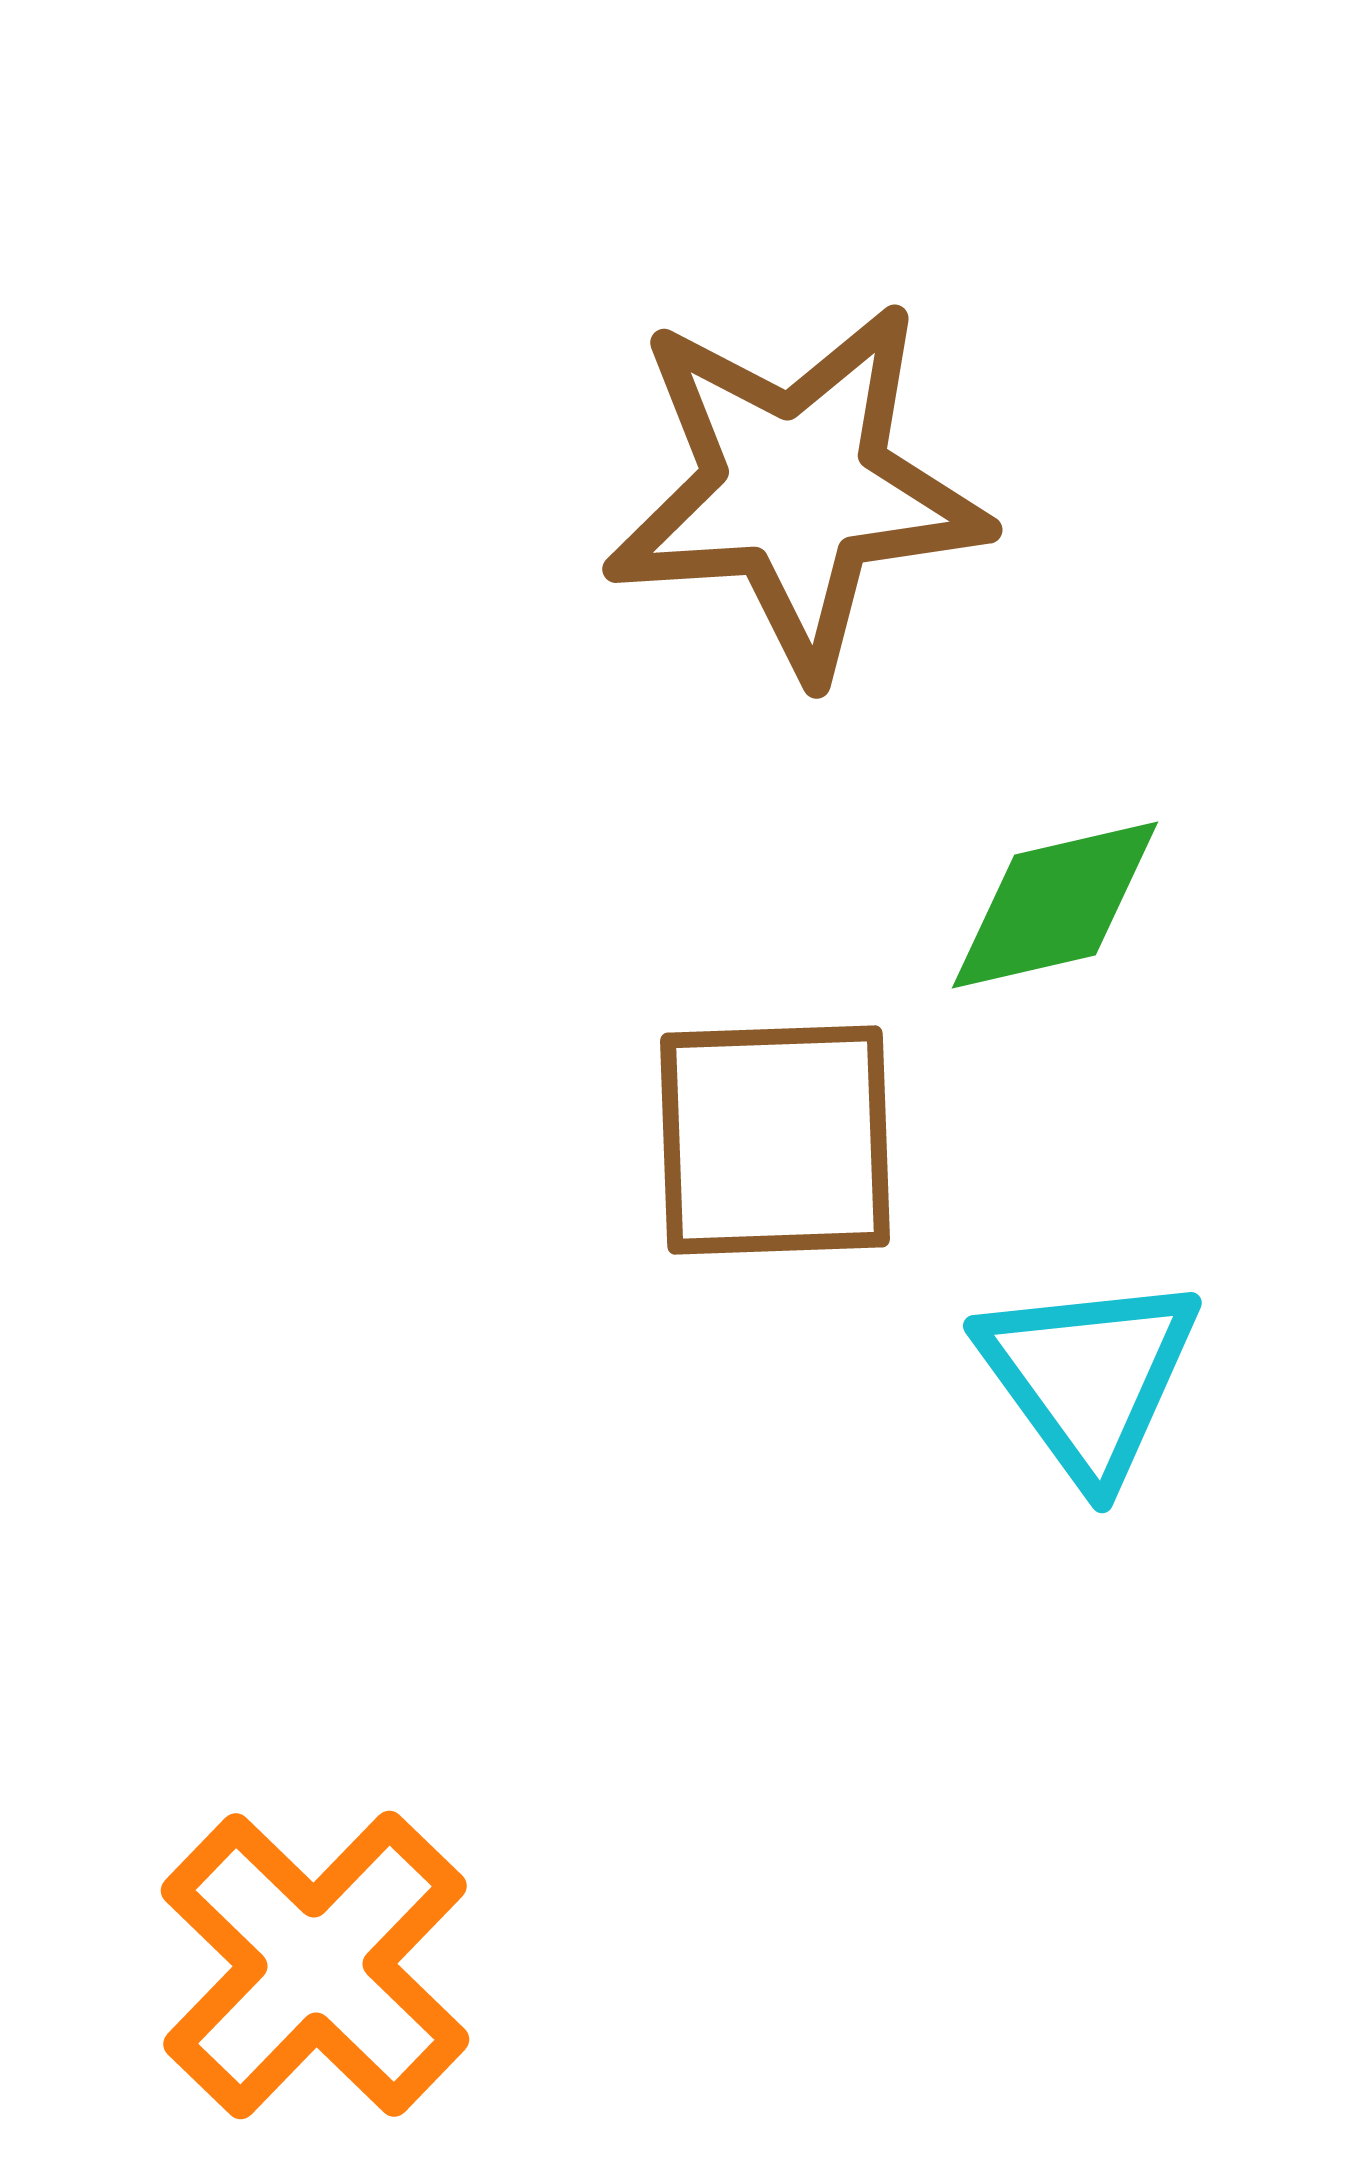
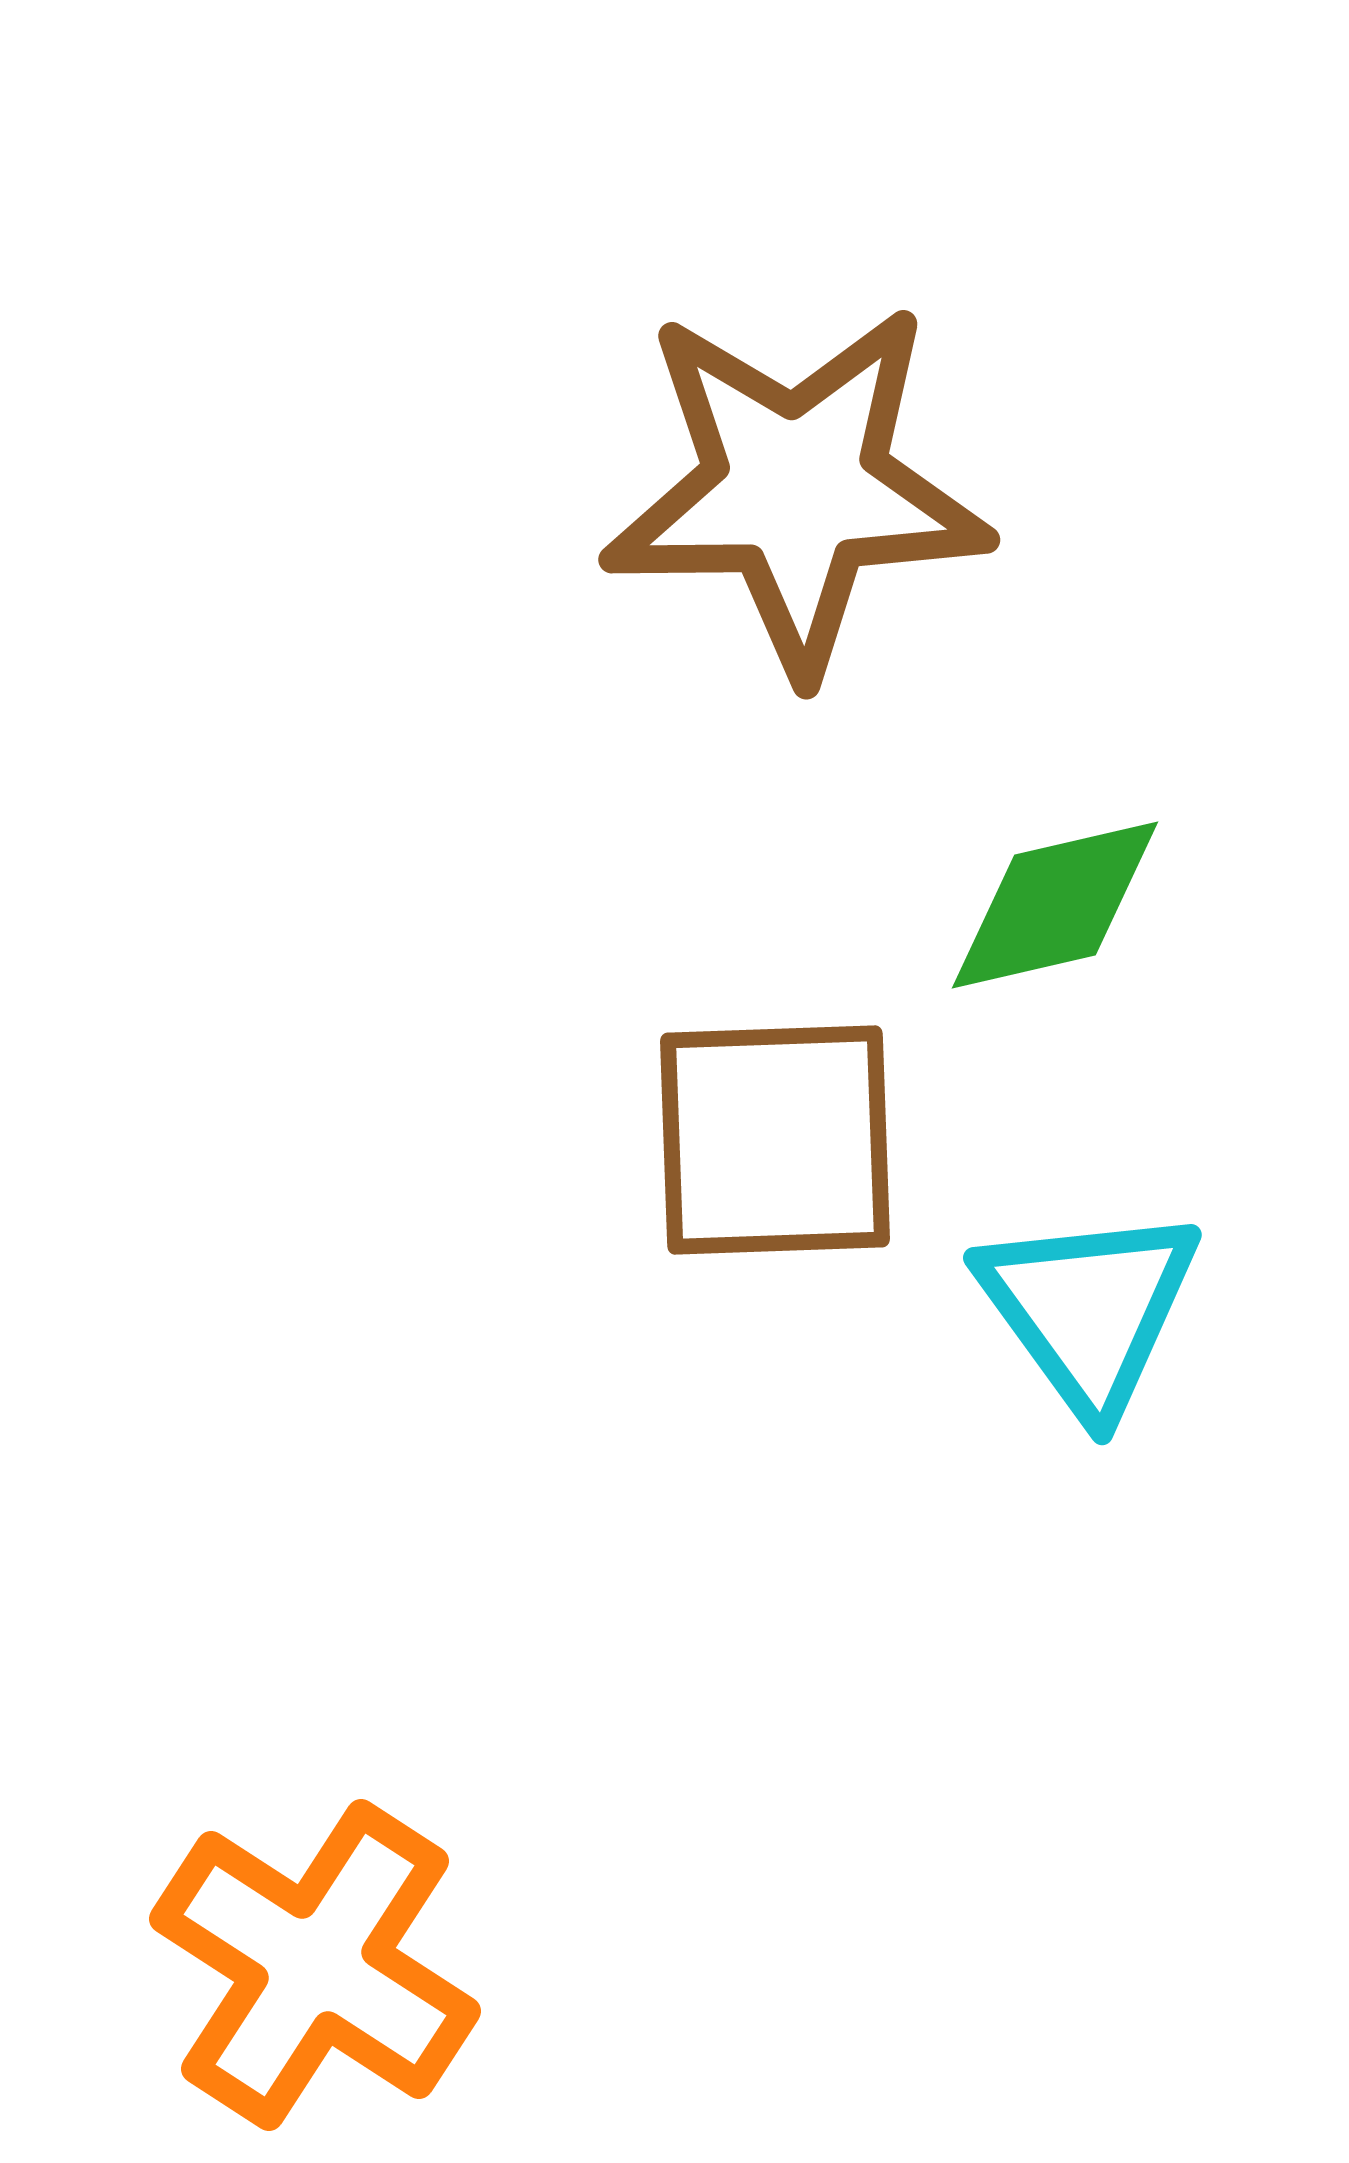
brown star: rotated 3 degrees clockwise
cyan triangle: moved 68 px up
orange cross: rotated 11 degrees counterclockwise
